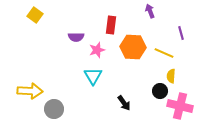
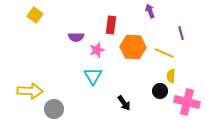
pink cross: moved 7 px right, 4 px up
